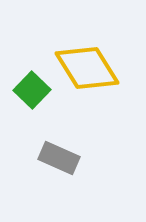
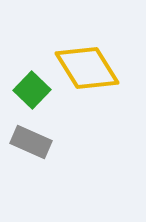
gray rectangle: moved 28 px left, 16 px up
